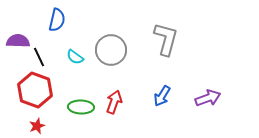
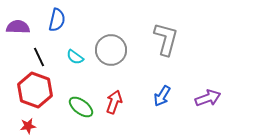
purple semicircle: moved 14 px up
green ellipse: rotated 35 degrees clockwise
red star: moved 9 px left; rotated 14 degrees clockwise
